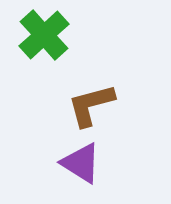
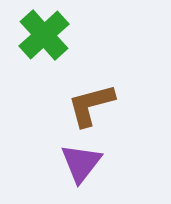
purple triangle: rotated 36 degrees clockwise
